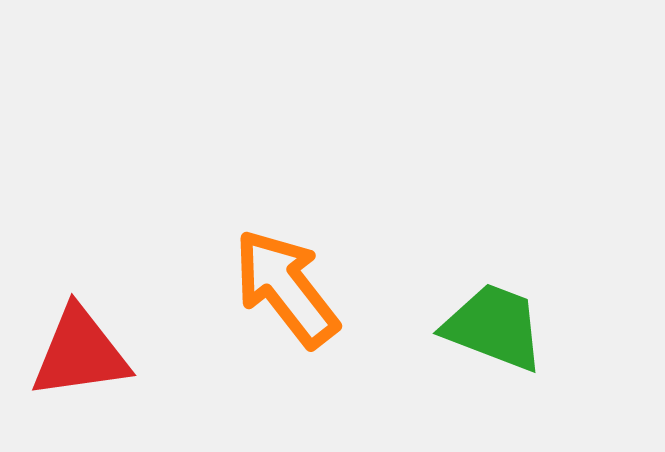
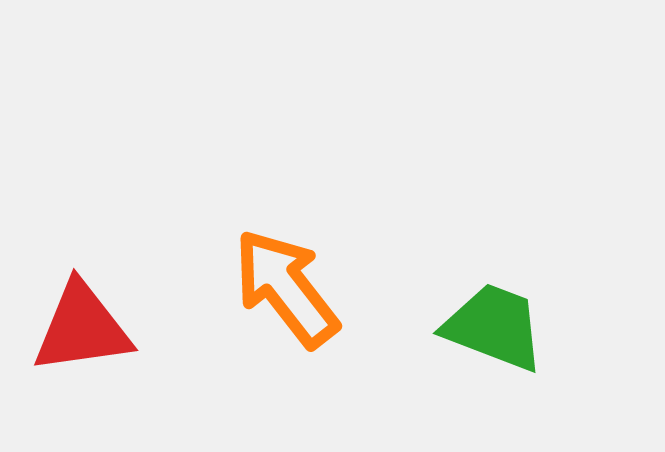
red triangle: moved 2 px right, 25 px up
